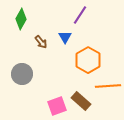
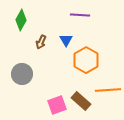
purple line: rotated 60 degrees clockwise
green diamond: moved 1 px down
blue triangle: moved 1 px right, 3 px down
brown arrow: rotated 64 degrees clockwise
orange hexagon: moved 2 px left
orange line: moved 4 px down
pink square: moved 1 px up
